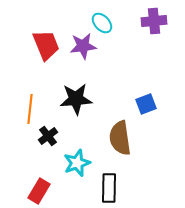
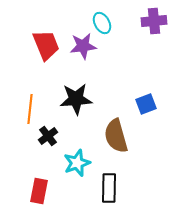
cyan ellipse: rotated 15 degrees clockwise
brown semicircle: moved 4 px left, 2 px up; rotated 8 degrees counterclockwise
red rectangle: rotated 20 degrees counterclockwise
